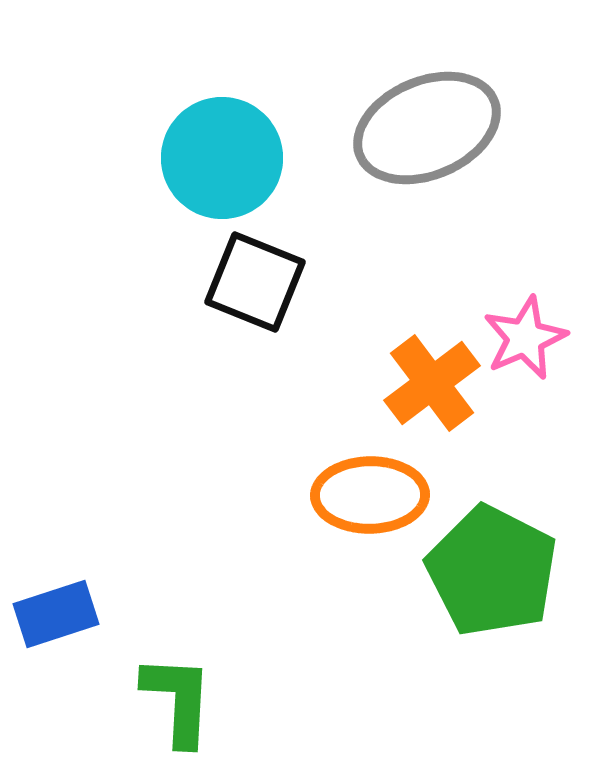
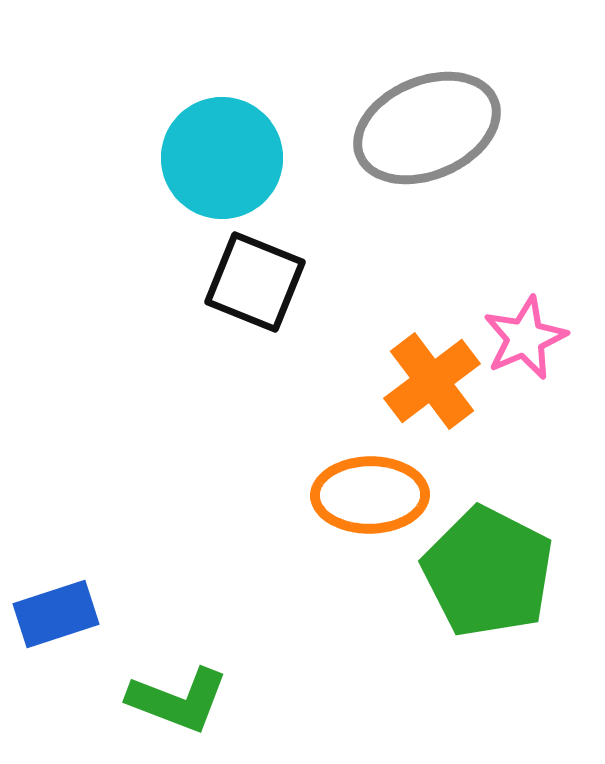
orange cross: moved 2 px up
green pentagon: moved 4 px left, 1 px down
green L-shape: rotated 108 degrees clockwise
